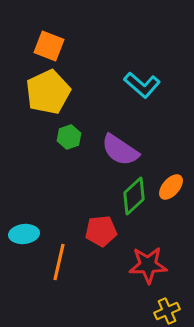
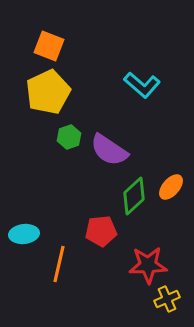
purple semicircle: moved 11 px left
orange line: moved 2 px down
yellow cross: moved 12 px up
